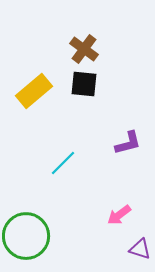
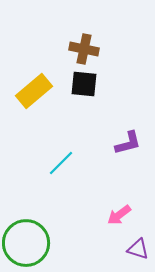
brown cross: rotated 24 degrees counterclockwise
cyan line: moved 2 px left
green circle: moved 7 px down
purple triangle: moved 2 px left
